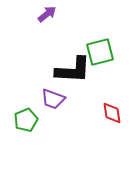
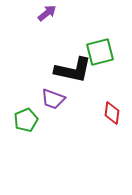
purple arrow: moved 1 px up
black L-shape: rotated 9 degrees clockwise
red diamond: rotated 15 degrees clockwise
